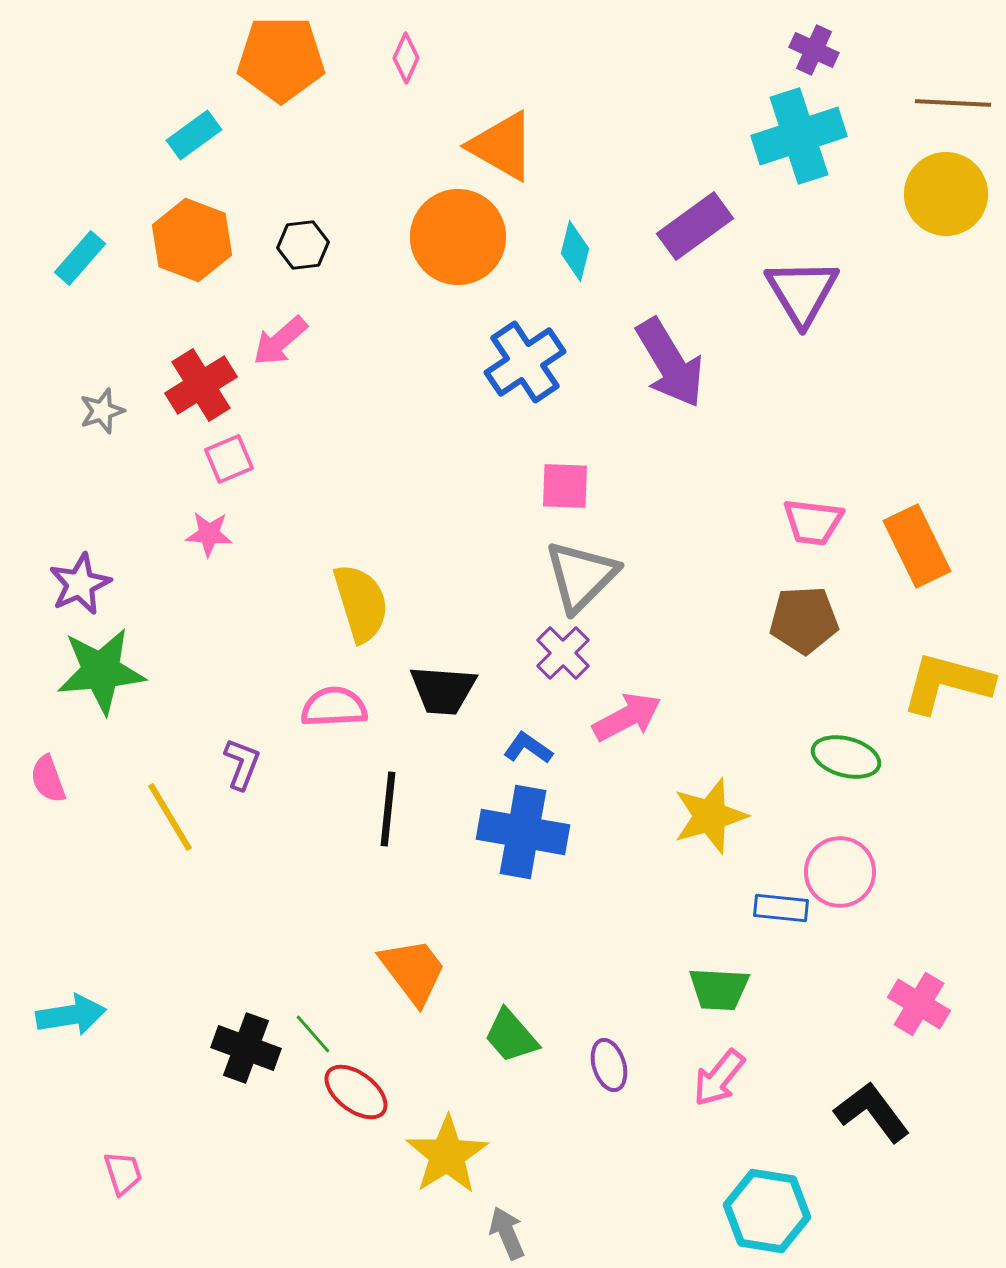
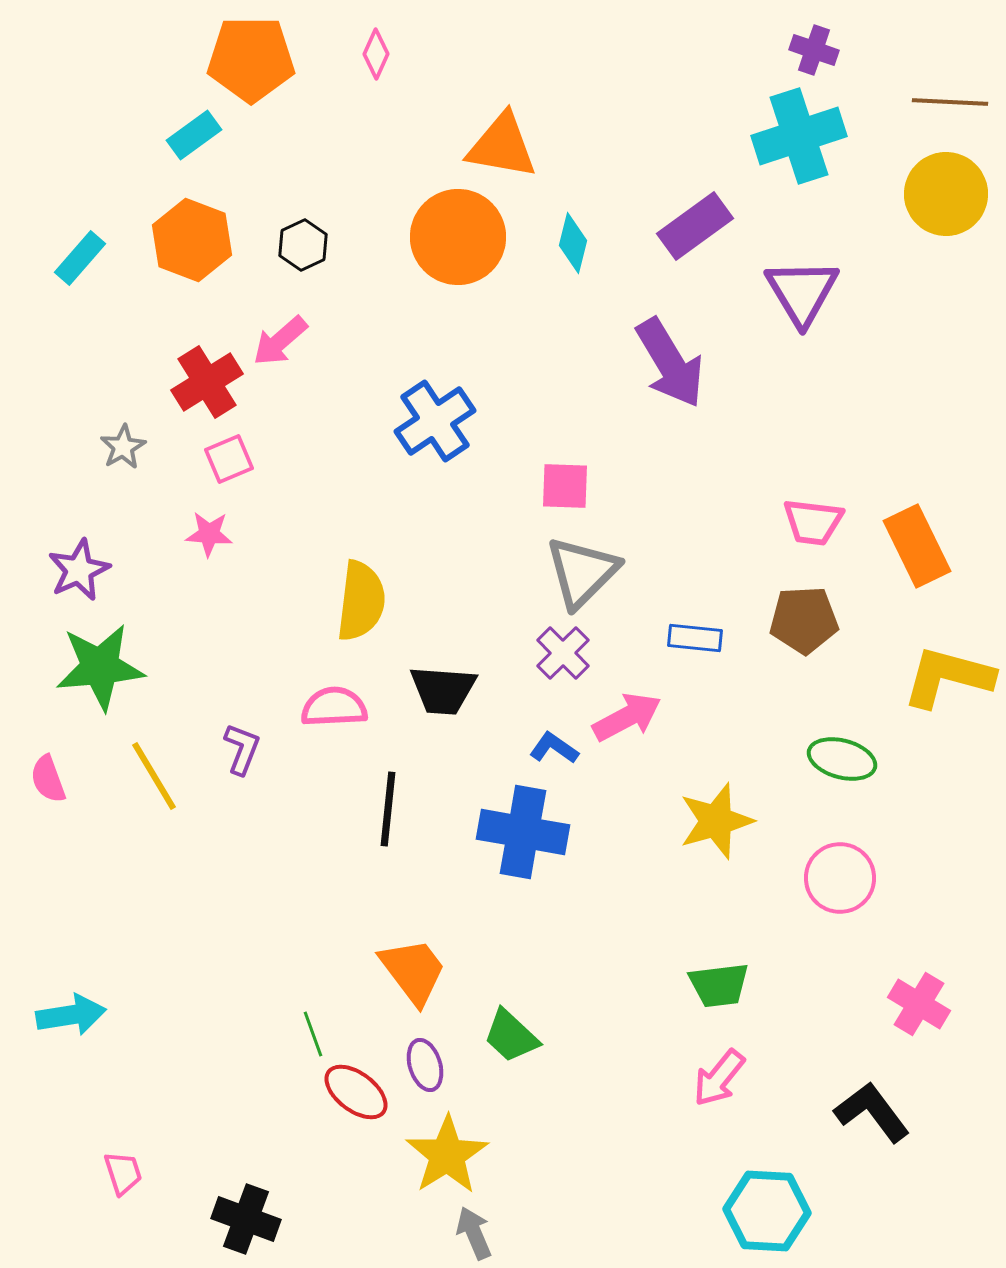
purple cross at (814, 50): rotated 6 degrees counterclockwise
pink diamond at (406, 58): moved 30 px left, 4 px up
orange pentagon at (281, 59): moved 30 px left
brown line at (953, 103): moved 3 px left, 1 px up
orange triangle at (502, 146): rotated 20 degrees counterclockwise
black hexagon at (303, 245): rotated 18 degrees counterclockwise
cyan diamond at (575, 251): moved 2 px left, 8 px up
blue cross at (525, 362): moved 90 px left, 59 px down
red cross at (201, 385): moved 6 px right, 3 px up
gray star at (102, 411): moved 21 px right, 36 px down; rotated 12 degrees counterclockwise
gray triangle at (581, 576): moved 1 px right, 4 px up
purple star at (80, 584): moved 1 px left, 14 px up
yellow semicircle at (361, 603): moved 2 px up; rotated 24 degrees clockwise
green star at (101, 671): moved 1 px left, 4 px up
yellow L-shape at (947, 683): moved 1 px right, 6 px up
blue L-shape at (528, 748): moved 26 px right
green ellipse at (846, 757): moved 4 px left, 2 px down
purple L-shape at (242, 764): moved 15 px up
yellow star at (710, 816): moved 6 px right, 5 px down
yellow line at (170, 817): moved 16 px left, 41 px up
pink circle at (840, 872): moved 6 px down
blue rectangle at (781, 908): moved 86 px left, 270 px up
green trapezoid at (719, 989): moved 4 px up; rotated 10 degrees counterclockwise
green line at (313, 1034): rotated 21 degrees clockwise
green trapezoid at (511, 1036): rotated 6 degrees counterclockwise
black cross at (246, 1048): moved 171 px down
purple ellipse at (609, 1065): moved 184 px left
cyan hexagon at (767, 1211): rotated 6 degrees counterclockwise
gray arrow at (507, 1233): moved 33 px left
